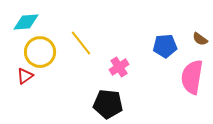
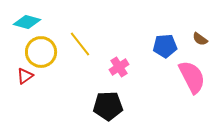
cyan diamond: moved 1 px right; rotated 20 degrees clockwise
yellow line: moved 1 px left, 1 px down
yellow circle: moved 1 px right
pink semicircle: rotated 144 degrees clockwise
black pentagon: moved 2 px down; rotated 8 degrees counterclockwise
